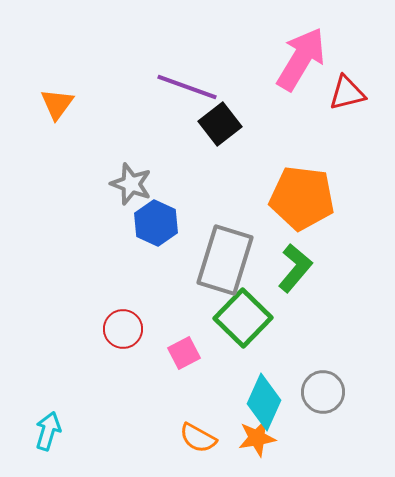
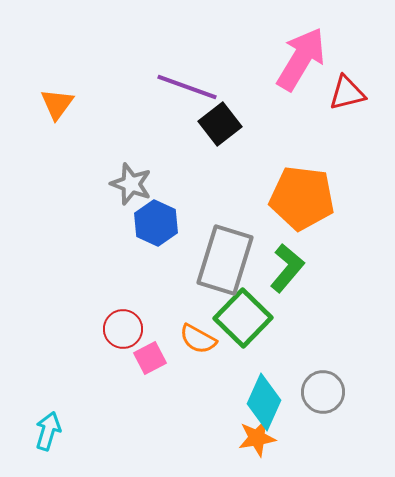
green L-shape: moved 8 px left
pink square: moved 34 px left, 5 px down
orange semicircle: moved 99 px up
